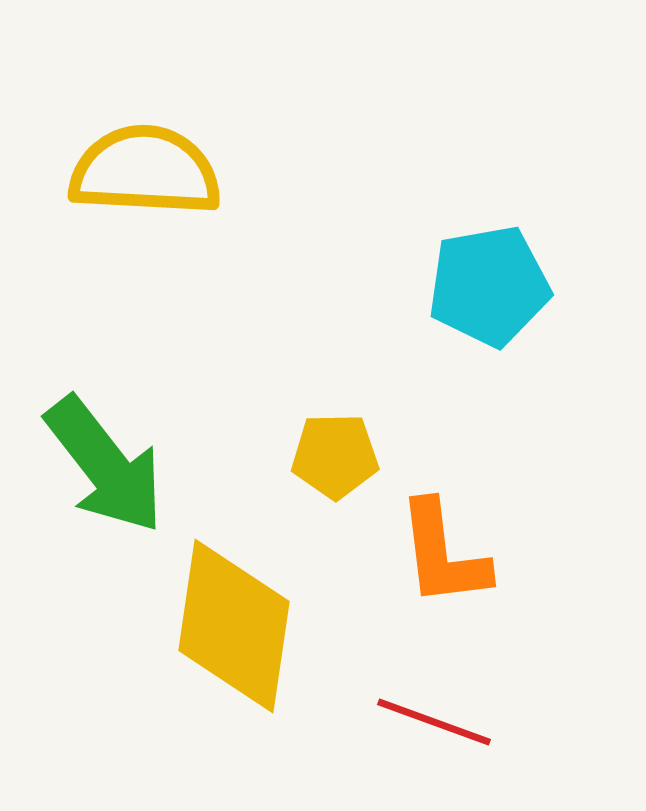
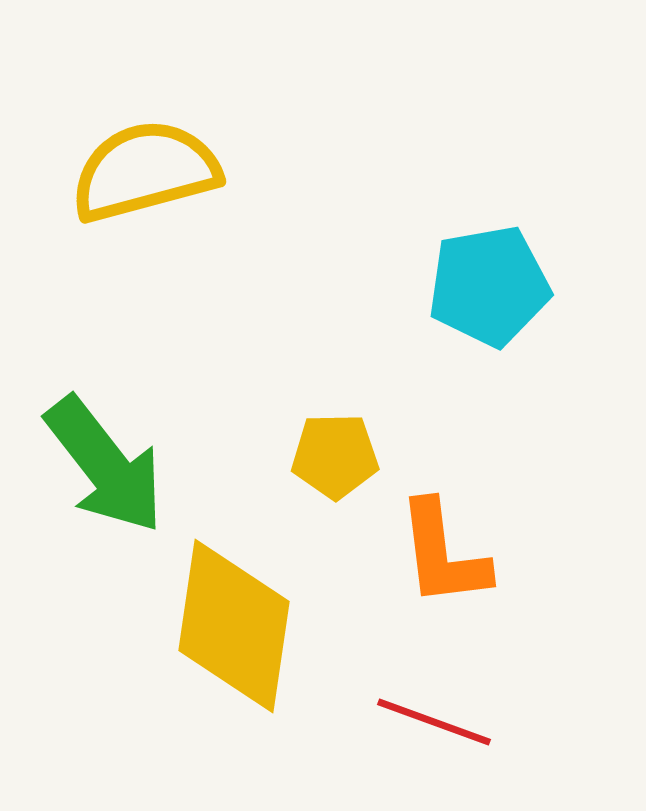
yellow semicircle: rotated 18 degrees counterclockwise
